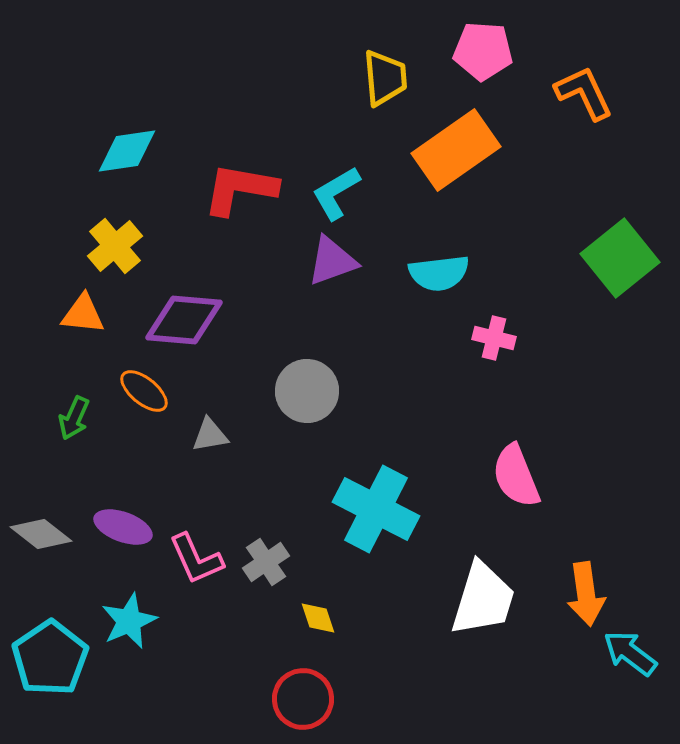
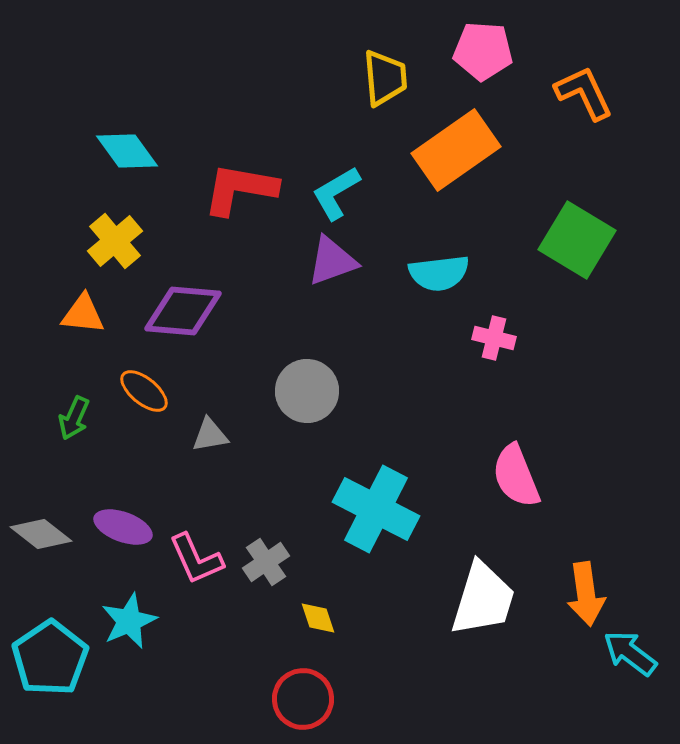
cyan diamond: rotated 62 degrees clockwise
yellow cross: moved 5 px up
green square: moved 43 px left, 18 px up; rotated 20 degrees counterclockwise
purple diamond: moved 1 px left, 9 px up
